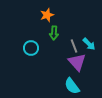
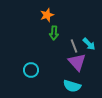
cyan circle: moved 22 px down
cyan semicircle: rotated 36 degrees counterclockwise
